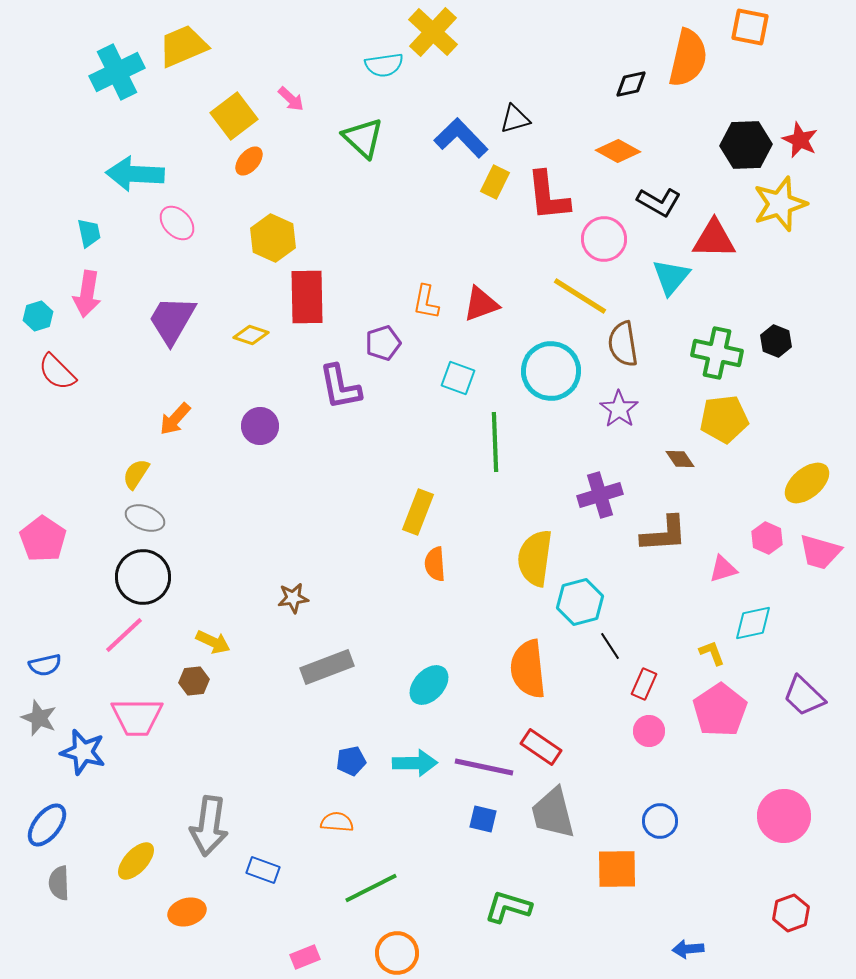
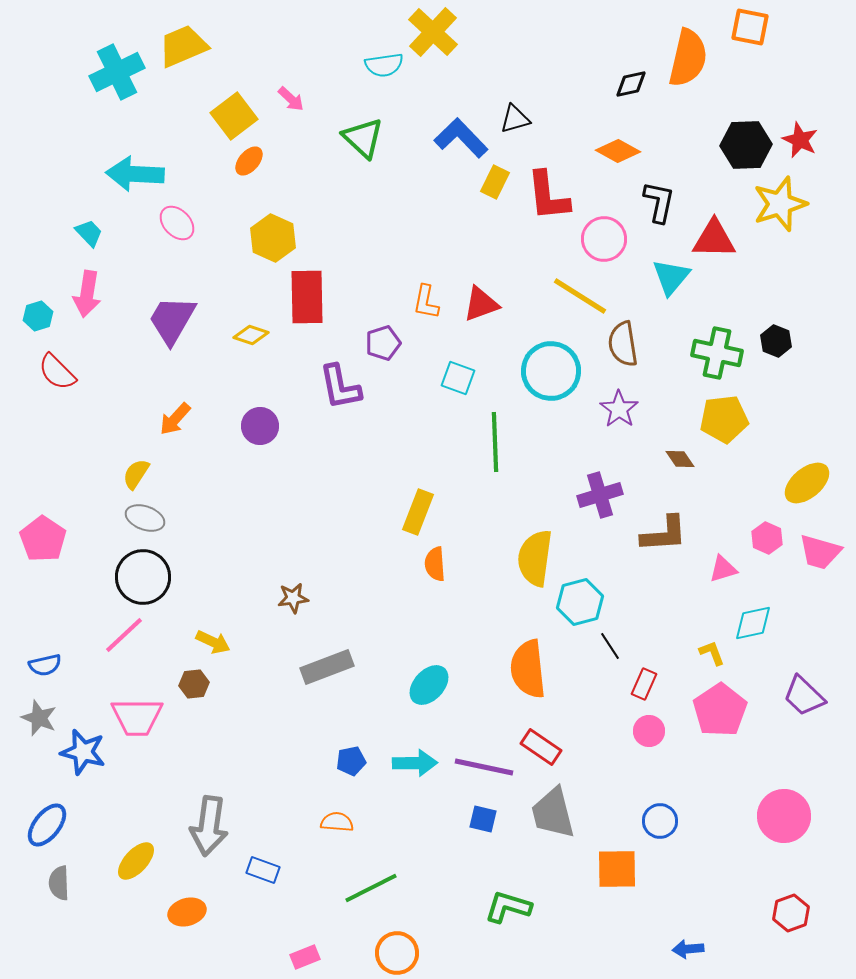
black L-shape at (659, 202): rotated 108 degrees counterclockwise
cyan trapezoid at (89, 233): rotated 32 degrees counterclockwise
brown hexagon at (194, 681): moved 3 px down
